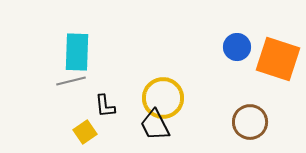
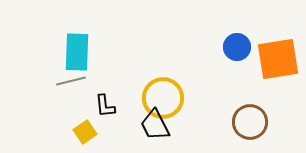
orange square: rotated 27 degrees counterclockwise
